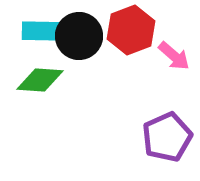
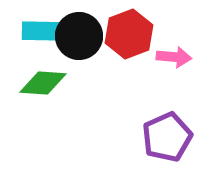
red hexagon: moved 2 px left, 4 px down
pink arrow: moved 1 px down; rotated 36 degrees counterclockwise
green diamond: moved 3 px right, 3 px down
